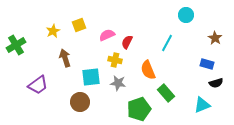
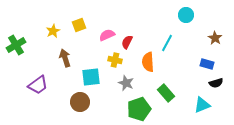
orange semicircle: moved 8 px up; rotated 18 degrees clockwise
gray star: moved 8 px right; rotated 14 degrees clockwise
